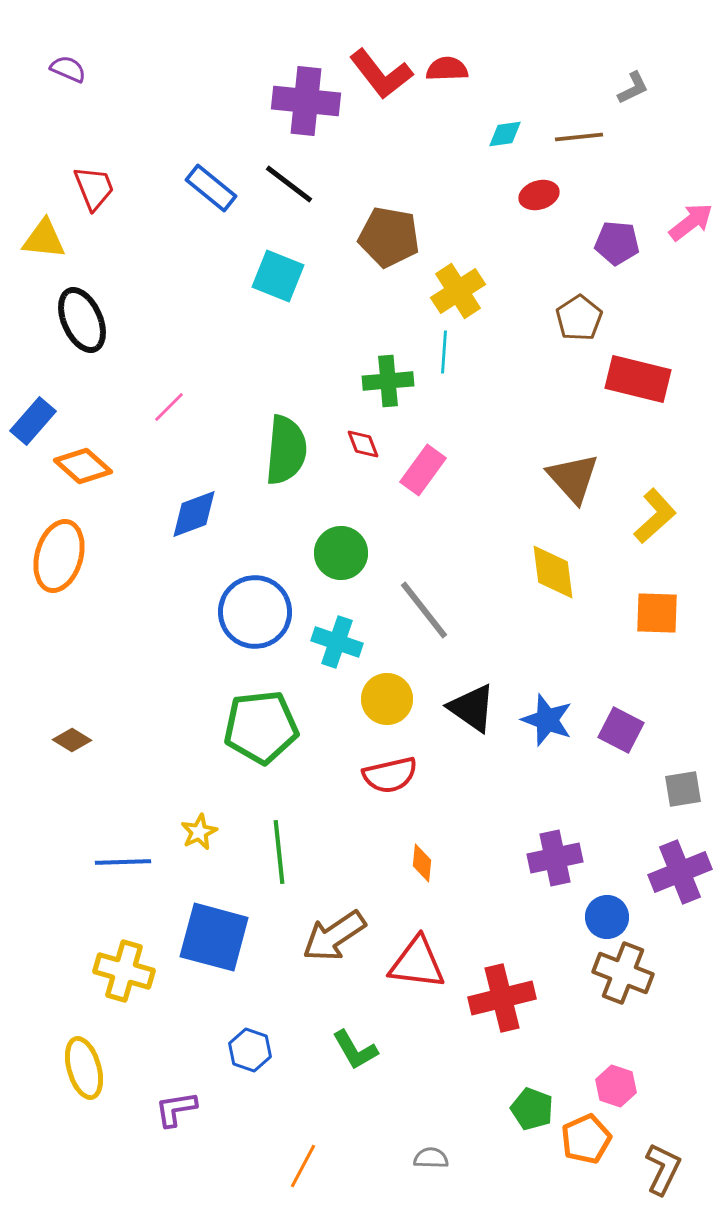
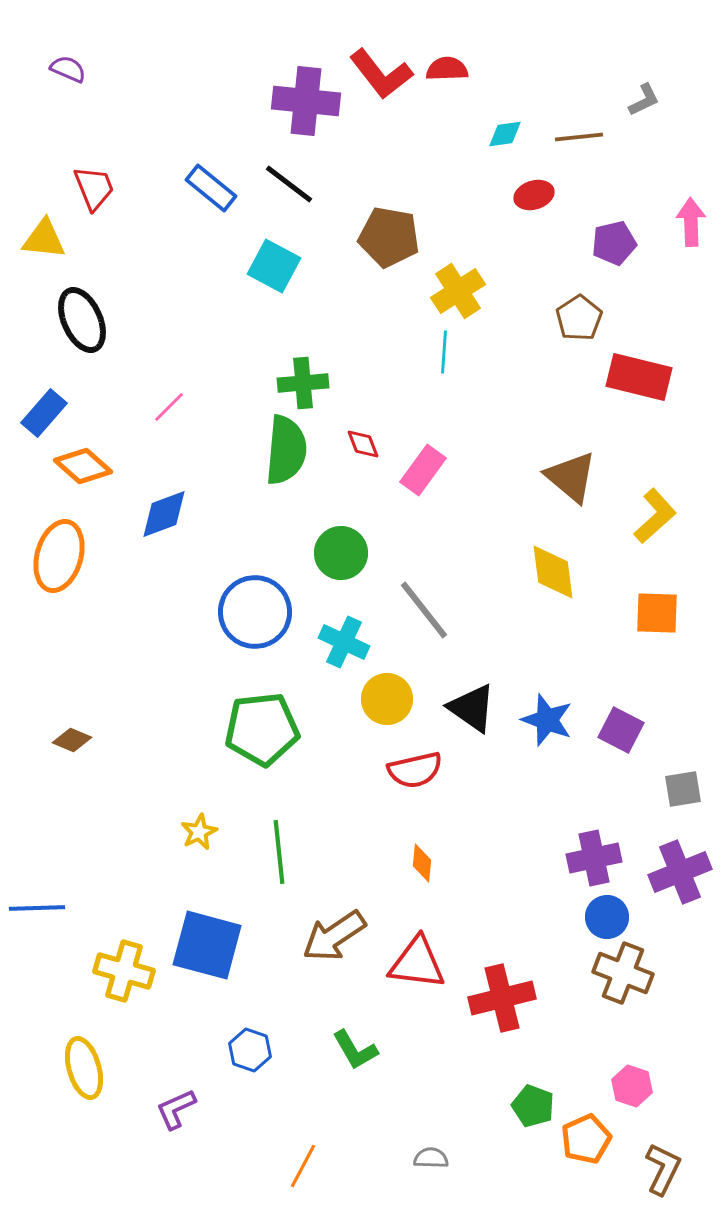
gray L-shape at (633, 88): moved 11 px right, 12 px down
red ellipse at (539, 195): moved 5 px left
pink arrow at (691, 222): rotated 54 degrees counterclockwise
purple pentagon at (617, 243): moved 3 px left; rotated 18 degrees counterclockwise
cyan square at (278, 276): moved 4 px left, 10 px up; rotated 6 degrees clockwise
red rectangle at (638, 379): moved 1 px right, 2 px up
green cross at (388, 381): moved 85 px left, 2 px down
blue rectangle at (33, 421): moved 11 px right, 8 px up
brown triangle at (573, 478): moved 2 px left, 1 px up; rotated 8 degrees counterclockwise
blue diamond at (194, 514): moved 30 px left
cyan cross at (337, 642): moved 7 px right; rotated 6 degrees clockwise
green pentagon at (261, 727): moved 1 px right, 2 px down
brown diamond at (72, 740): rotated 9 degrees counterclockwise
red semicircle at (390, 775): moved 25 px right, 5 px up
purple cross at (555, 858): moved 39 px right
blue line at (123, 862): moved 86 px left, 46 px down
blue square at (214, 937): moved 7 px left, 8 px down
pink hexagon at (616, 1086): moved 16 px right
purple L-shape at (176, 1109): rotated 15 degrees counterclockwise
green pentagon at (532, 1109): moved 1 px right, 3 px up
